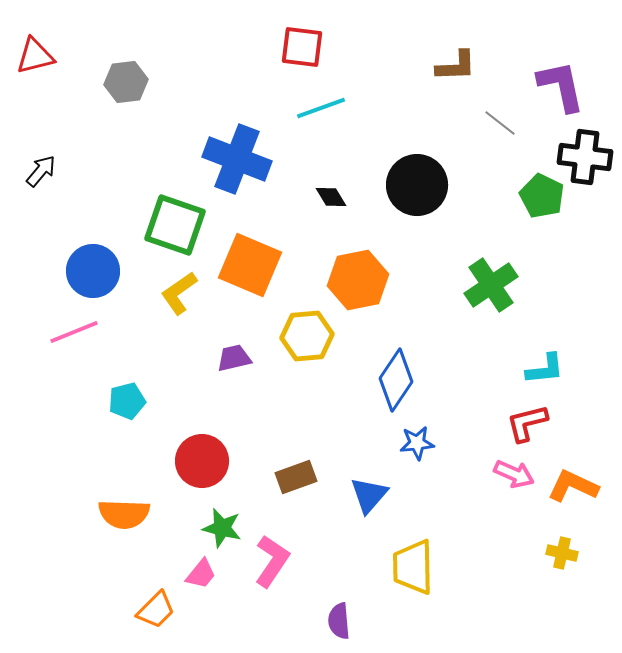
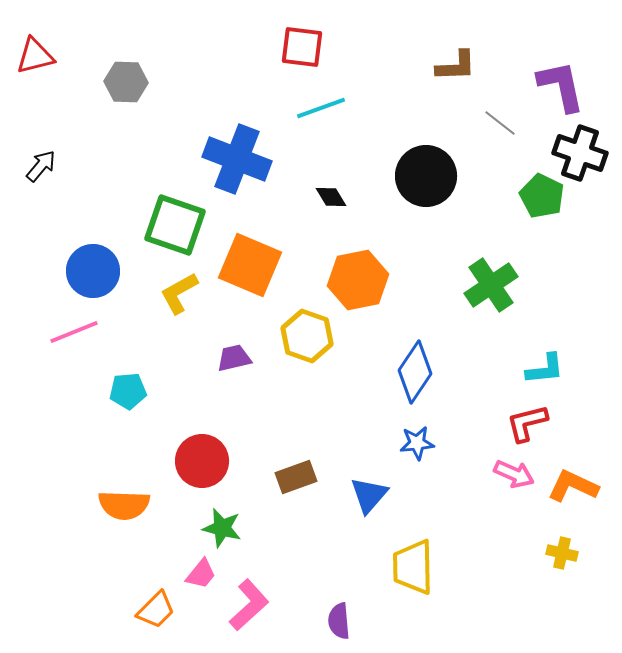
gray hexagon: rotated 9 degrees clockwise
black cross: moved 5 px left, 4 px up; rotated 12 degrees clockwise
black arrow: moved 5 px up
black circle: moved 9 px right, 9 px up
yellow L-shape: rotated 6 degrees clockwise
yellow hexagon: rotated 24 degrees clockwise
blue diamond: moved 19 px right, 8 px up
cyan pentagon: moved 1 px right, 10 px up; rotated 9 degrees clockwise
orange semicircle: moved 9 px up
pink L-shape: moved 23 px left, 44 px down; rotated 14 degrees clockwise
